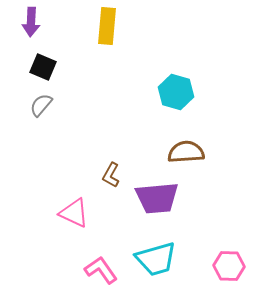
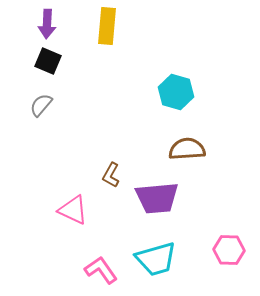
purple arrow: moved 16 px right, 2 px down
black square: moved 5 px right, 6 px up
brown semicircle: moved 1 px right, 3 px up
pink triangle: moved 1 px left, 3 px up
pink hexagon: moved 16 px up
